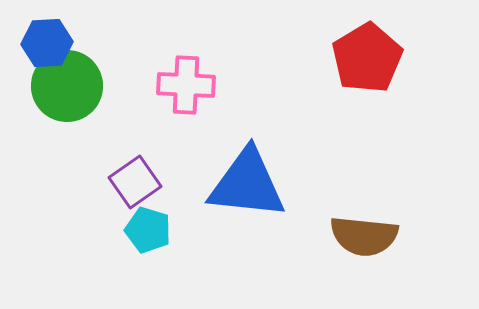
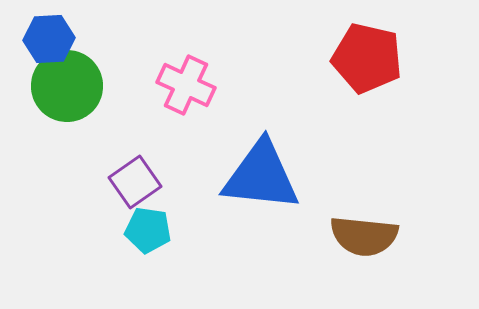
blue hexagon: moved 2 px right, 4 px up
red pentagon: rotated 28 degrees counterclockwise
pink cross: rotated 22 degrees clockwise
blue triangle: moved 14 px right, 8 px up
cyan pentagon: rotated 9 degrees counterclockwise
